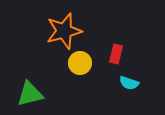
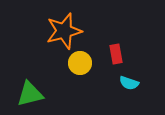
red rectangle: rotated 24 degrees counterclockwise
